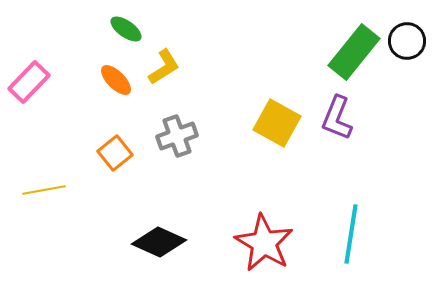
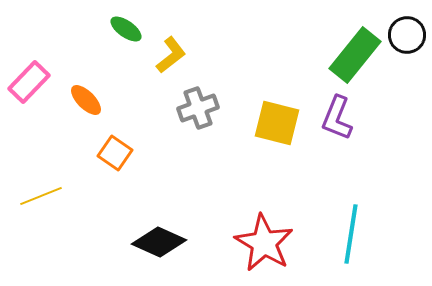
black circle: moved 6 px up
green rectangle: moved 1 px right, 3 px down
yellow L-shape: moved 7 px right, 12 px up; rotated 6 degrees counterclockwise
orange ellipse: moved 30 px left, 20 px down
yellow square: rotated 15 degrees counterclockwise
gray cross: moved 21 px right, 28 px up
orange square: rotated 16 degrees counterclockwise
yellow line: moved 3 px left, 6 px down; rotated 12 degrees counterclockwise
